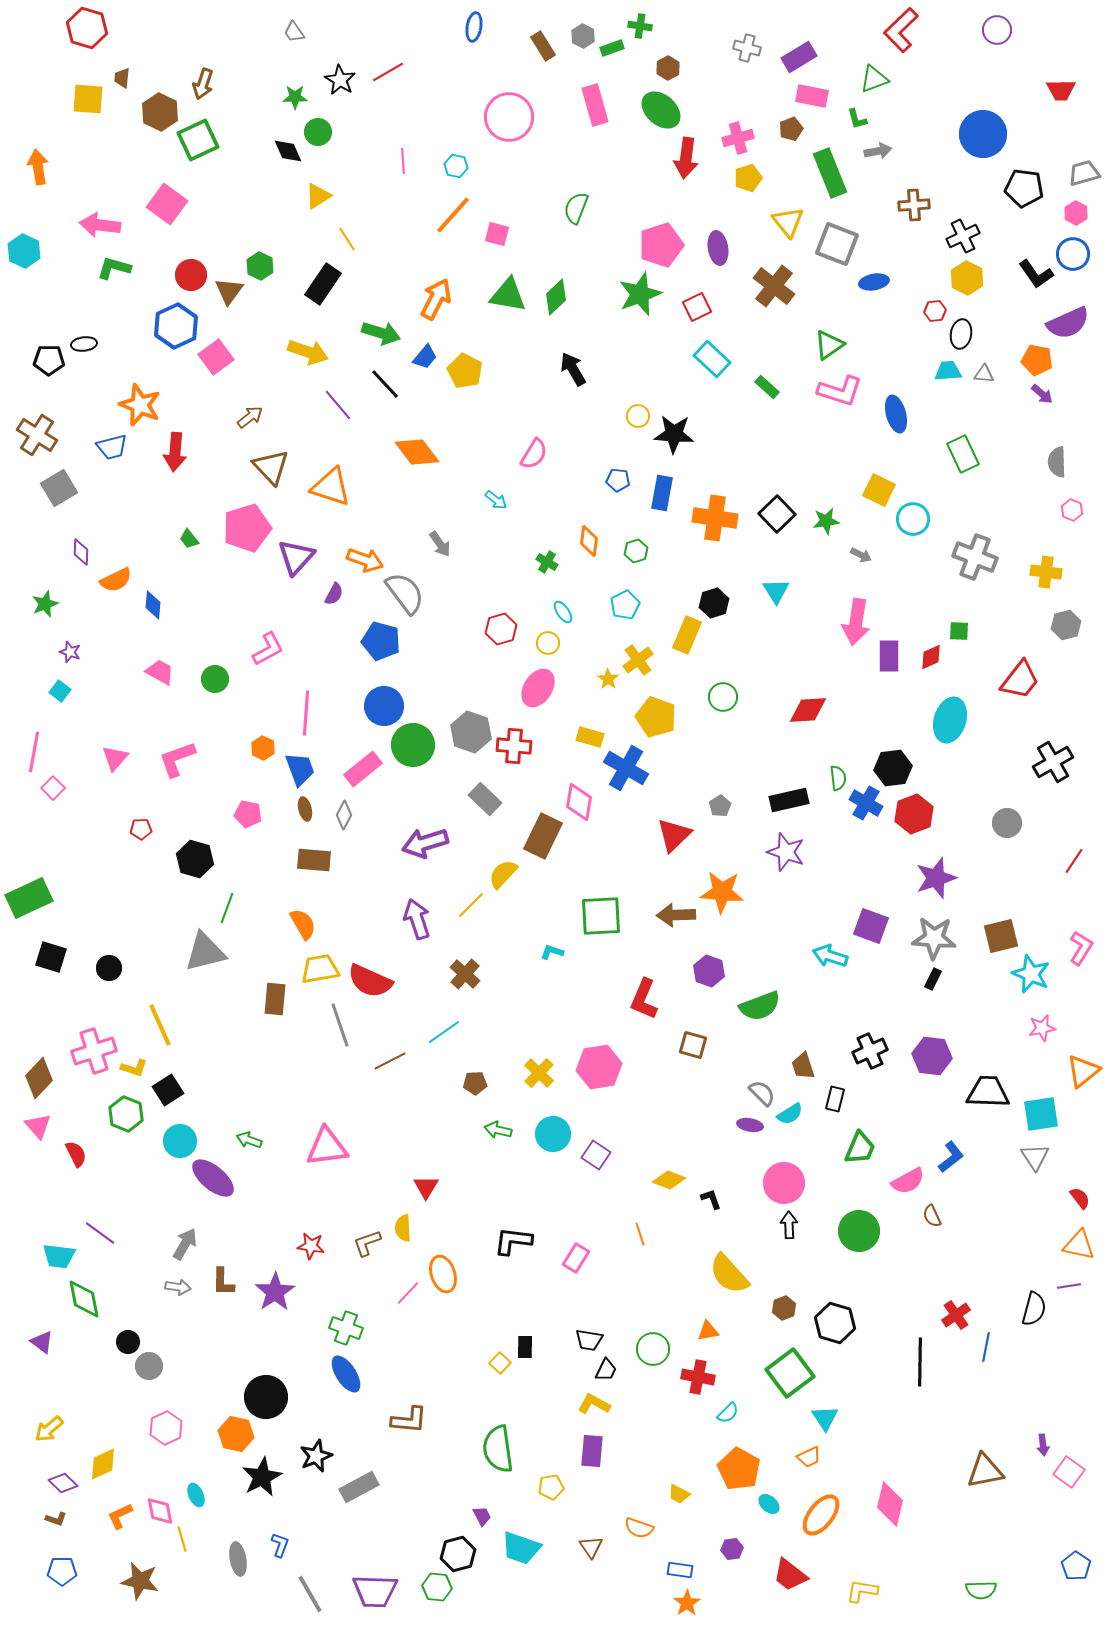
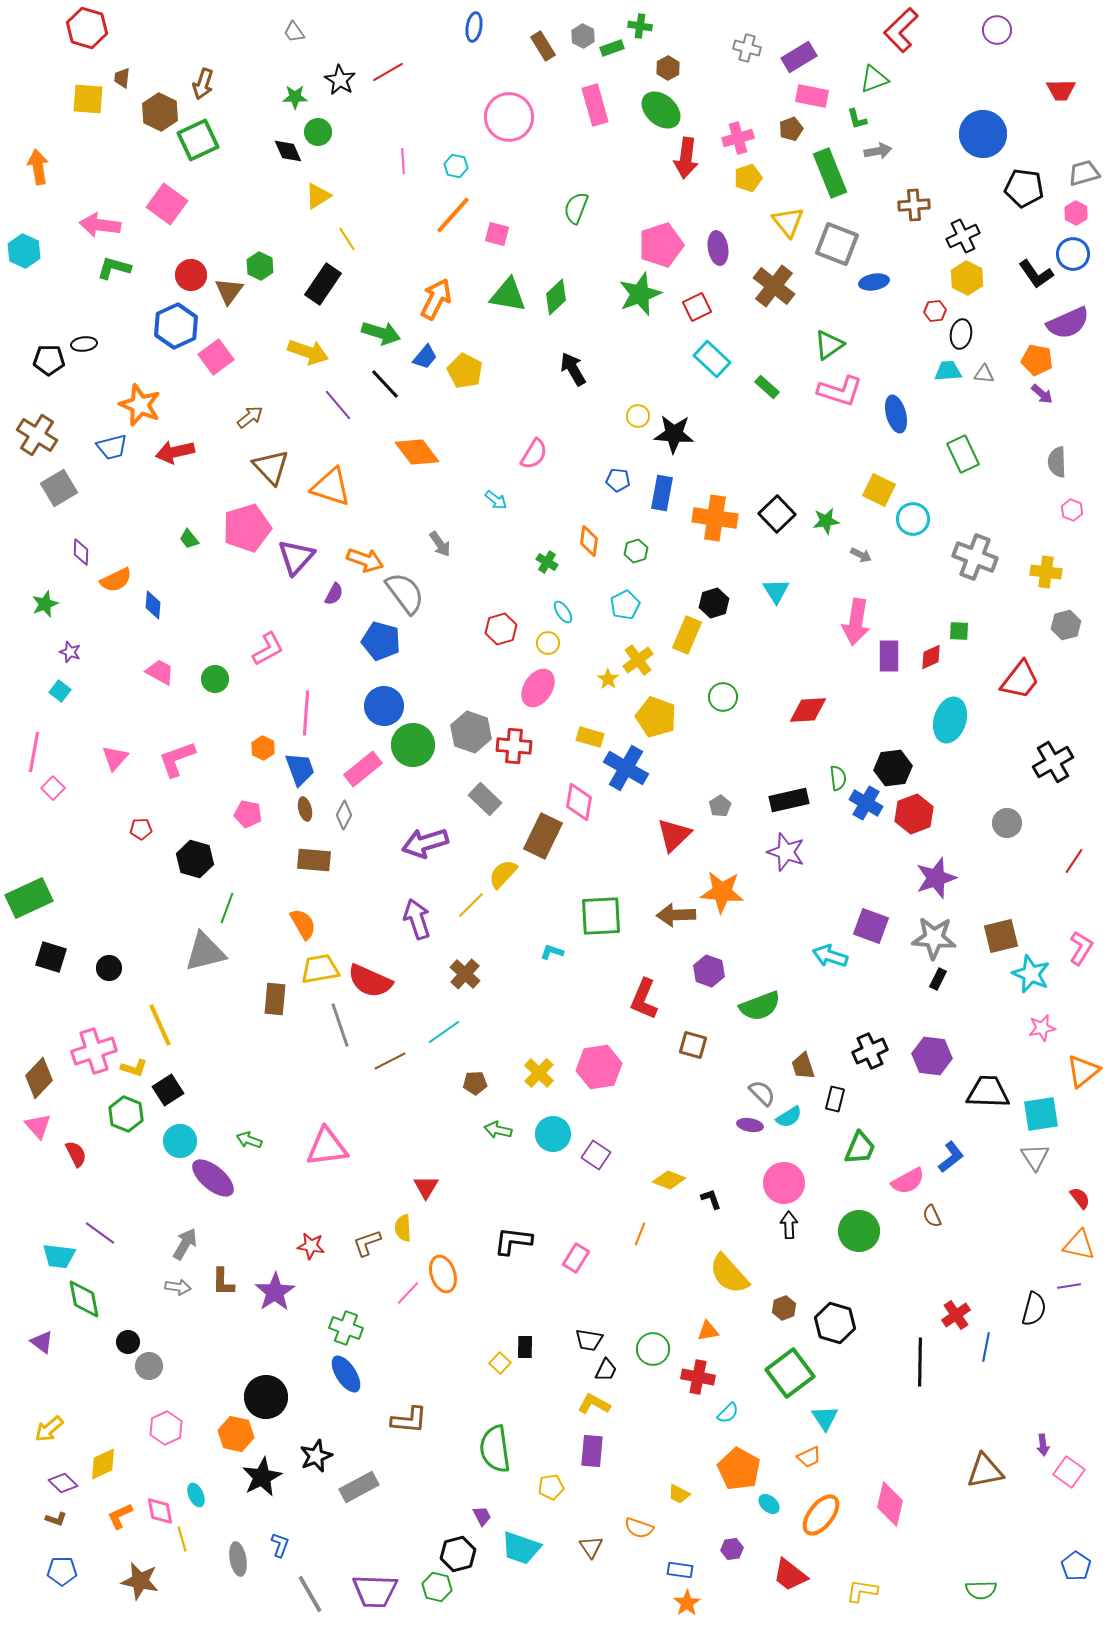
red arrow at (175, 452): rotated 72 degrees clockwise
black rectangle at (933, 979): moved 5 px right
cyan semicircle at (790, 1114): moved 1 px left, 3 px down
orange line at (640, 1234): rotated 40 degrees clockwise
green semicircle at (498, 1449): moved 3 px left
green hexagon at (437, 1587): rotated 8 degrees clockwise
